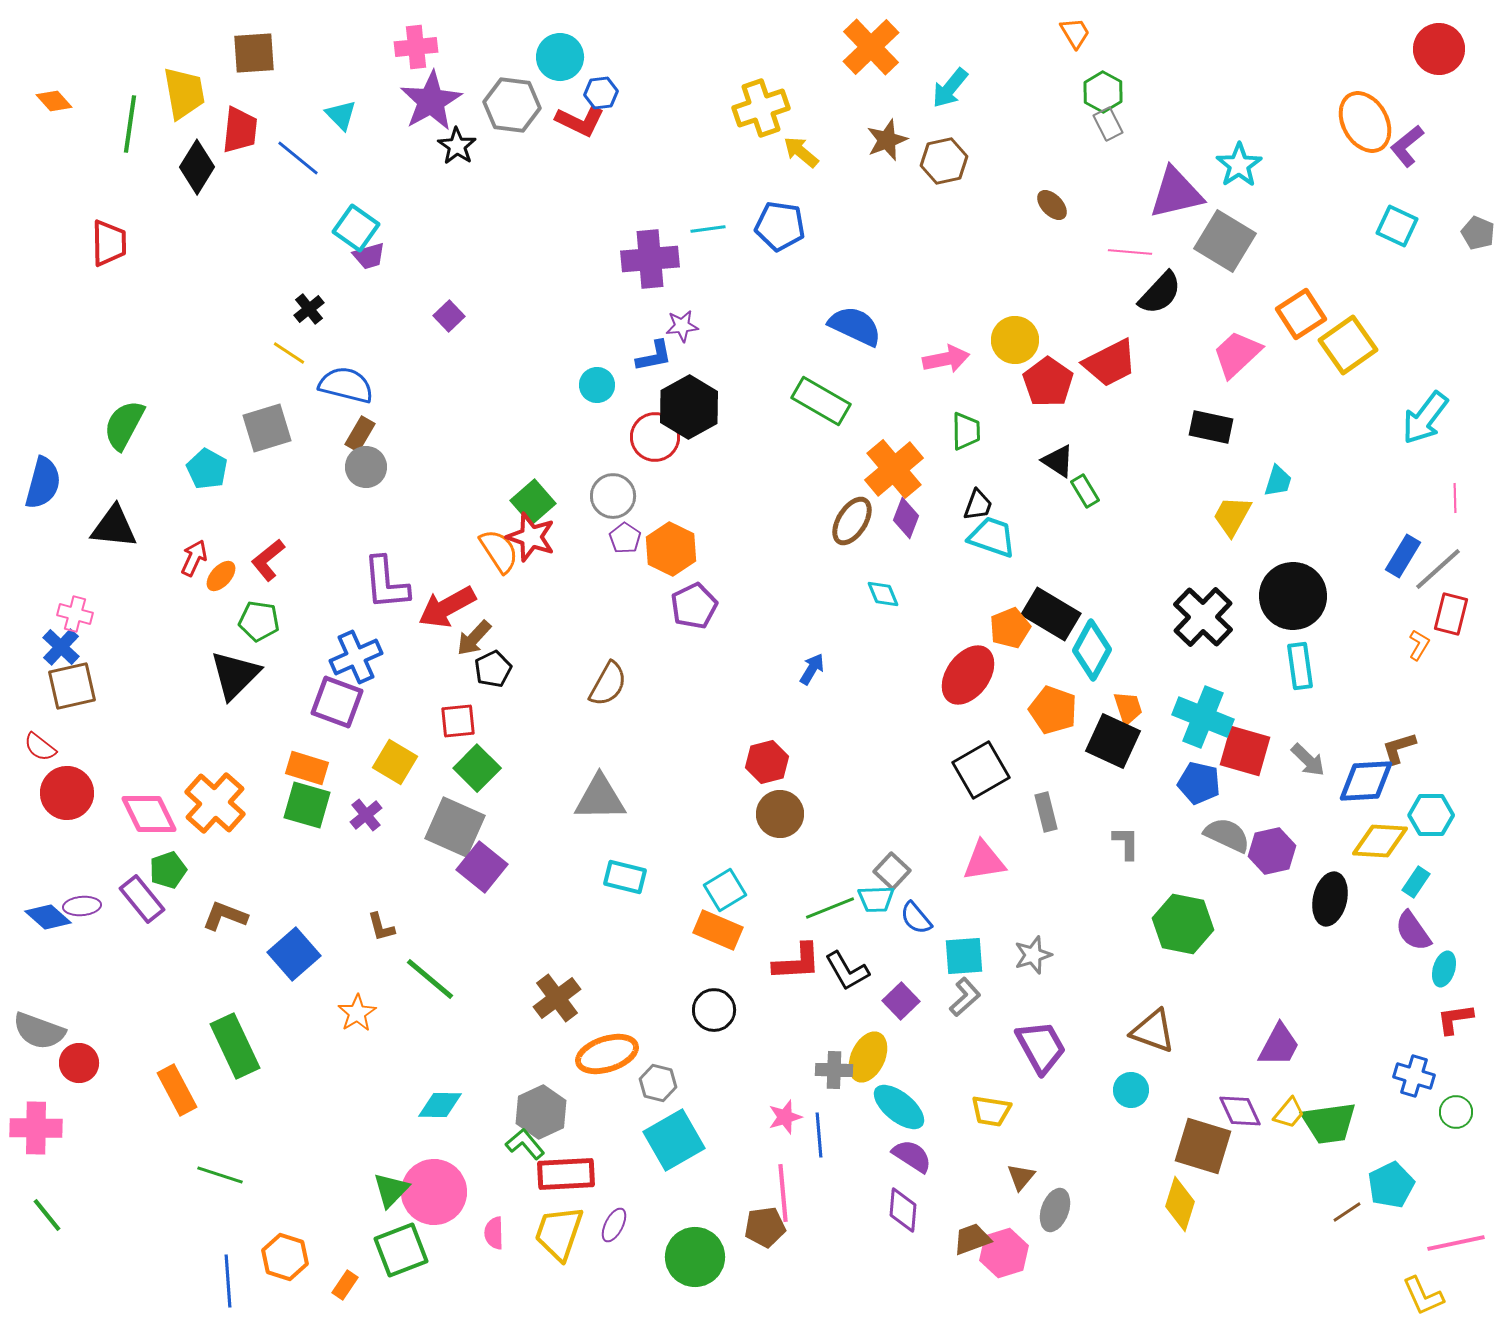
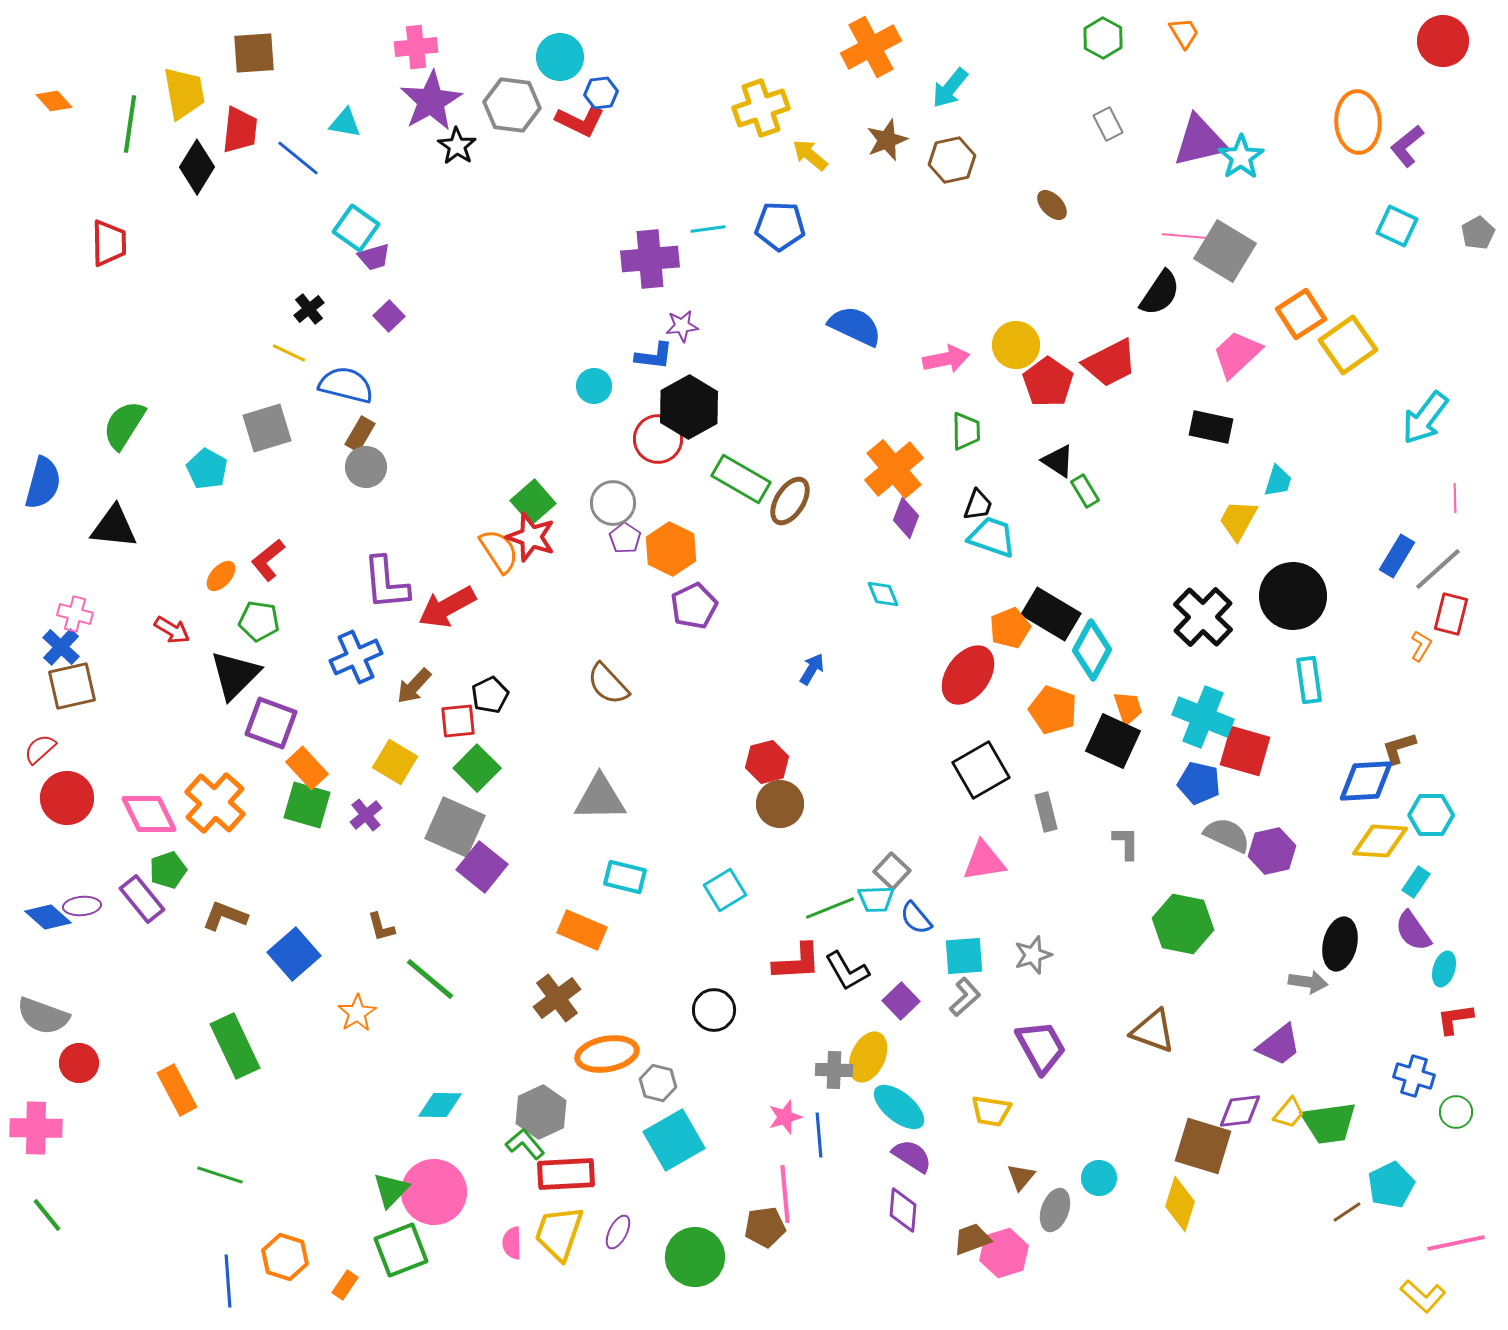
orange trapezoid at (1075, 33): moved 109 px right
orange cross at (871, 47): rotated 16 degrees clockwise
red circle at (1439, 49): moved 4 px right, 8 px up
green hexagon at (1103, 92): moved 54 px up
cyan triangle at (341, 115): moved 4 px right, 8 px down; rotated 36 degrees counterclockwise
orange ellipse at (1365, 122): moved 7 px left; rotated 26 degrees clockwise
yellow arrow at (801, 152): moved 9 px right, 3 px down
brown hexagon at (944, 161): moved 8 px right, 1 px up
cyan star at (1239, 165): moved 2 px right, 8 px up
purple triangle at (1176, 193): moved 24 px right, 52 px up
blue pentagon at (780, 226): rotated 6 degrees counterclockwise
gray pentagon at (1478, 233): rotated 20 degrees clockwise
gray square at (1225, 241): moved 10 px down
pink line at (1130, 252): moved 54 px right, 16 px up
purple trapezoid at (369, 256): moved 5 px right, 1 px down
black semicircle at (1160, 293): rotated 9 degrees counterclockwise
purple square at (449, 316): moved 60 px left
yellow circle at (1015, 340): moved 1 px right, 5 px down
yellow line at (289, 353): rotated 8 degrees counterclockwise
blue L-shape at (654, 356): rotated 18 degrees clockwise
cyan circle at (597, 385): moved 3 px left, 1 px down
green rectangle at (821, 401): moved 80 px left, 78 px down
green semicircle at (124, 425): rotated 4 degrees clockwise
red circle at (655, 437): moved 3 px right, 2 px down
gray circle at (613, 496): moved 7 px down
yellow trapezoid at (1232, 516): moved 6 px right, 4 px down
brown ellipse at (852, 521): moved 62 px left, 20 px up
blue rectangle at (1403, 556): moved 6 px left
red arrow at (194, 558): moved 22 px left, 72 px down; rotated 96 degrees clockwise
brown arrow at (474, 638): moved 60 px left, 48 px down
orange L-shape at (1419, 645): moved 2 px right, 1 px down
cyan rectangle at (1300, 666): moved 9 px right, 14 px down
black pentagon at (493, 669): moved 3 px left, 26 px down
brown semicircle at (608, 684): rotated 108 degrees clockwise
purple square at (337, 702): moved 66 px left, 21 px down
red semicircle at (40, 747): moved 2 px down; rotated 100 degrees clockwise
gray arrow at (1308, 760): moved 222 px down; rotated 36 degrees counterclockwise
orange rectangle at (307, 768): rotated 30 degrees clockwise
red circle at (67, 793): moved 5 px down
brown circle at (780, 814): moved 10 px up
black ellipse at (1330, 899): moved 10 px right, 45 px down
orange rectangle at (718, 930): moved 136 px left
gray semicircle at (39, 1031): moved 4 px right, 15 px up
purple trapezoid at (1279, 1045): rotated 24 degrees clockwise
orange ellipse at (607, 1054): rotated 8 degrees clockwise
cyan circle at (1131, 1090): moved 32 px left, 88 px down
purple diamond at (1240, 1111): rotated 72 degrees counterclockwise
pink line at (783, 1193): moved 2 px right, 1 px down
purple ellipse at (614, 1225): moved 4 px right, 7 px down
pink semicircle at (494, 1233): moved 18 px right, 10 px down
yellow L-shape at (1423, 1296): rotated 24 degrees counterclockwise
